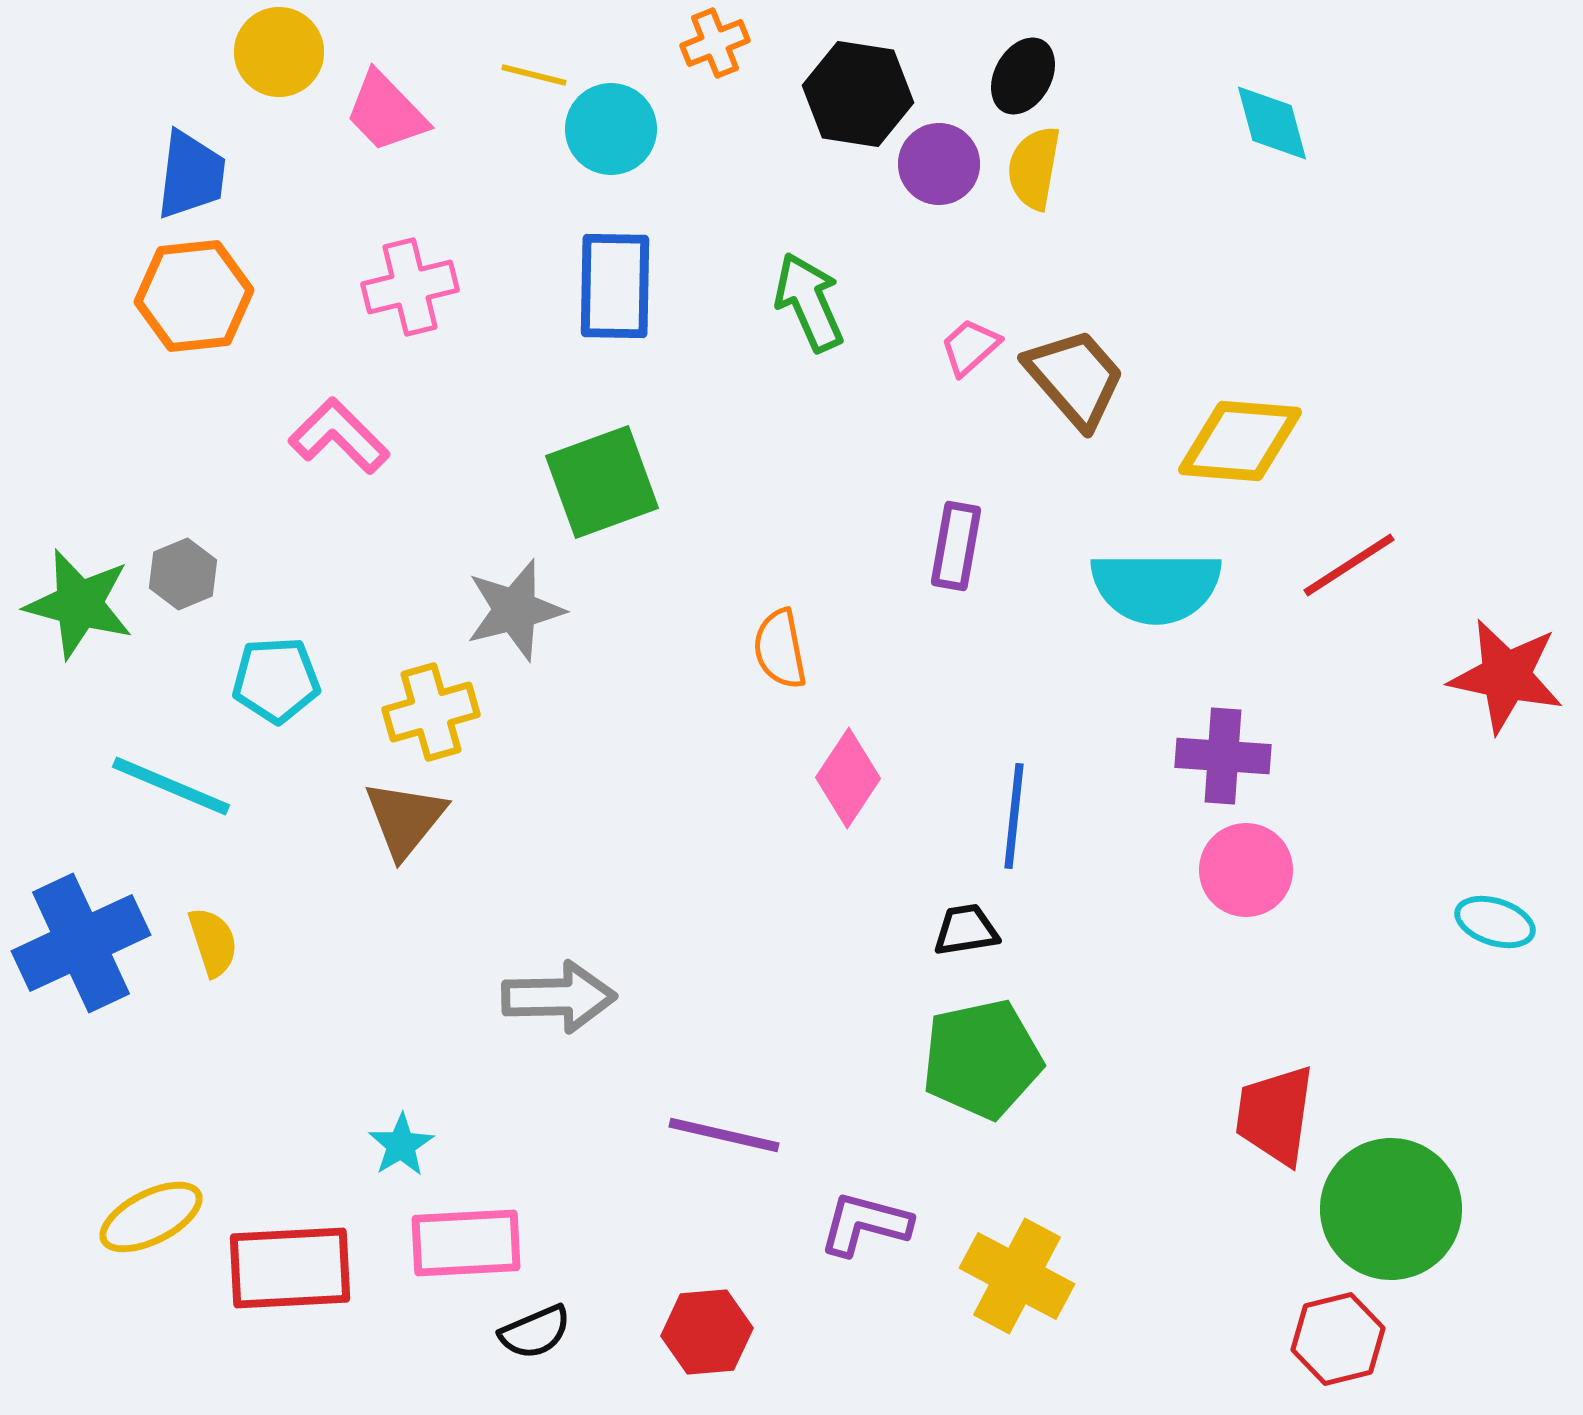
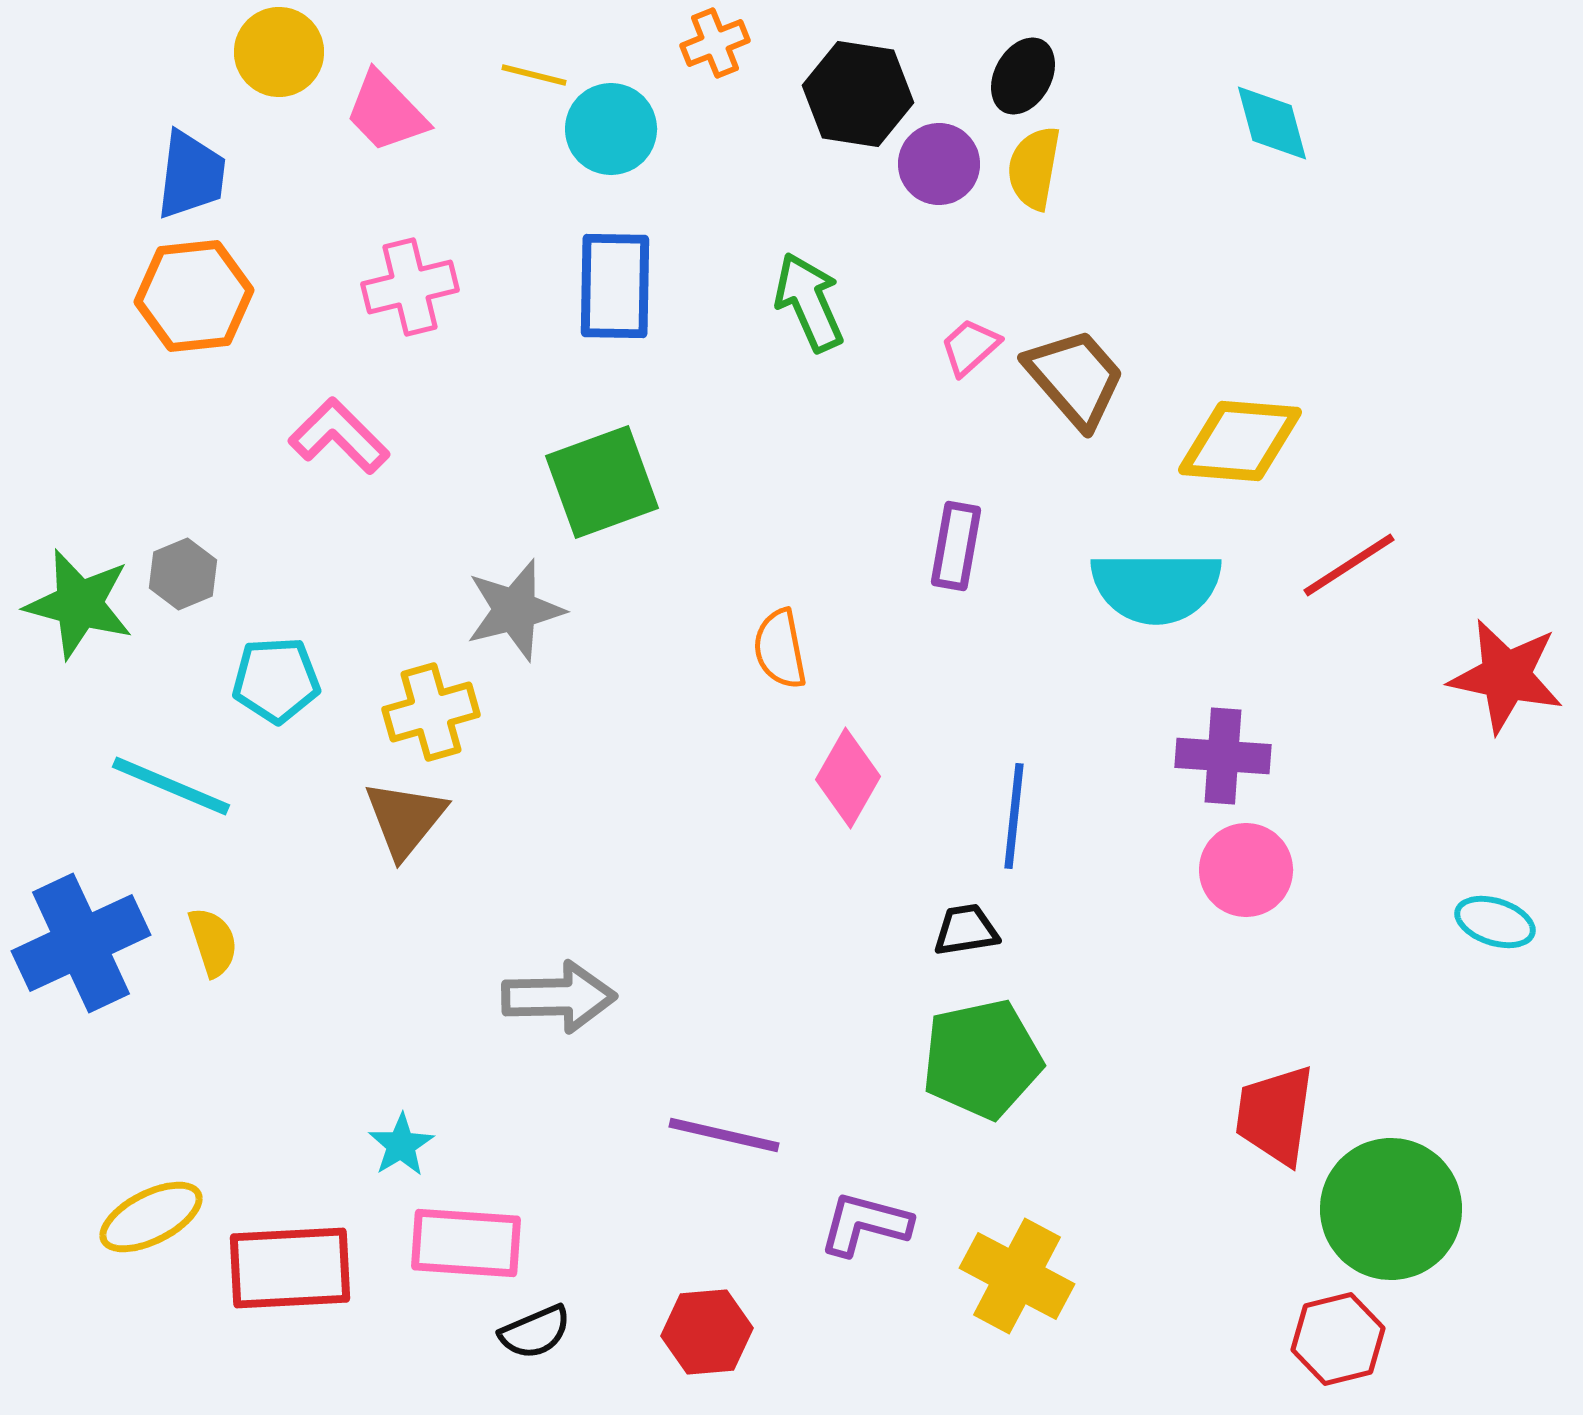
pink diamond at (848, 778): rotated 4 degrees counterclockwise
pink rectangle at (466, 1243): rotated 7 degrees clockwise
